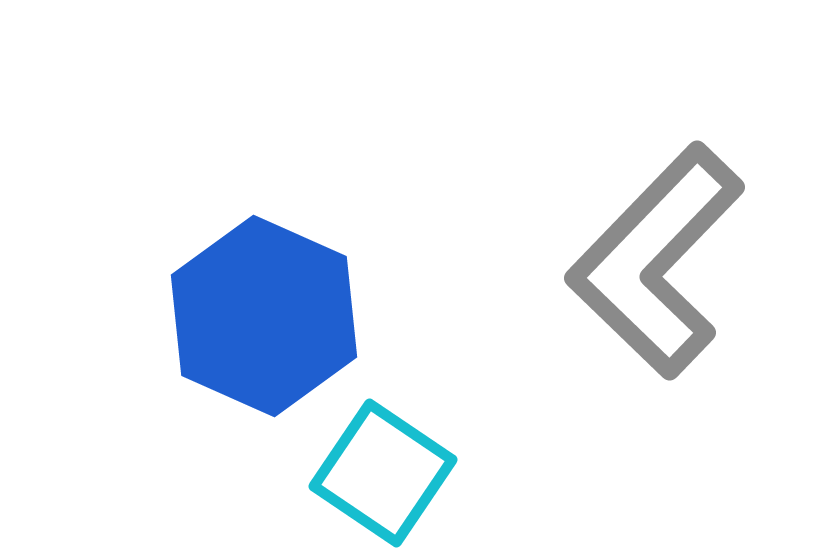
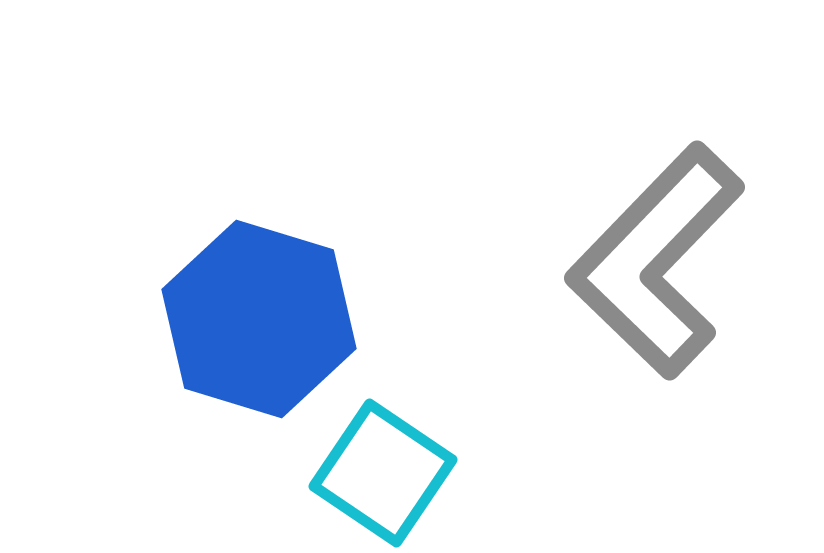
blue hexagon: moved 5 px left, 3 px down; rotated 7 degrees counterclockwise
